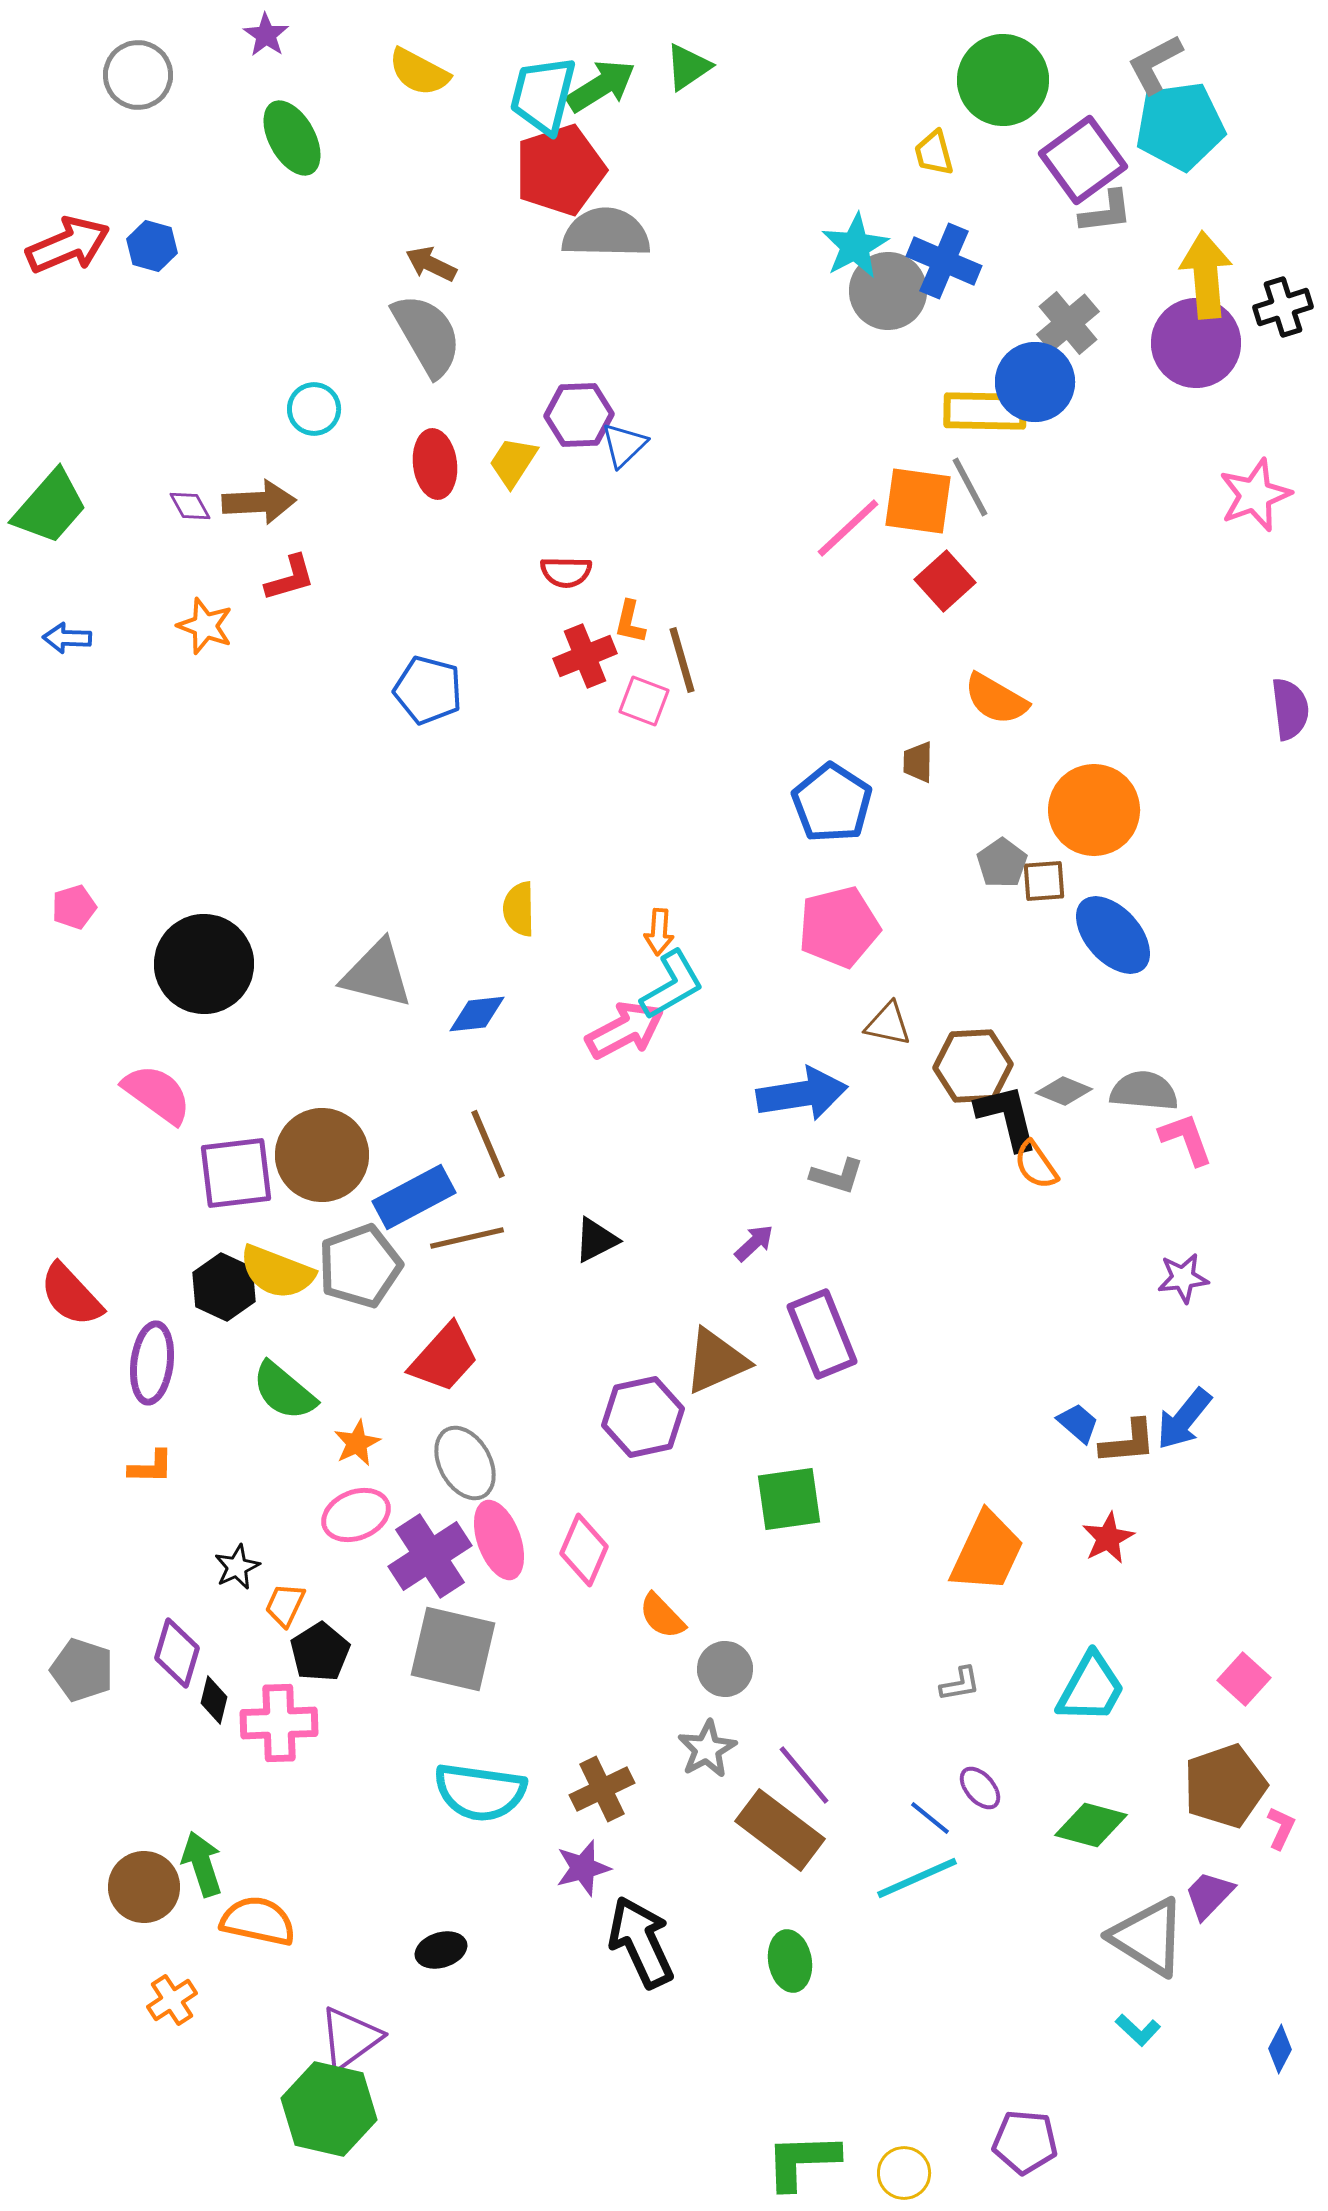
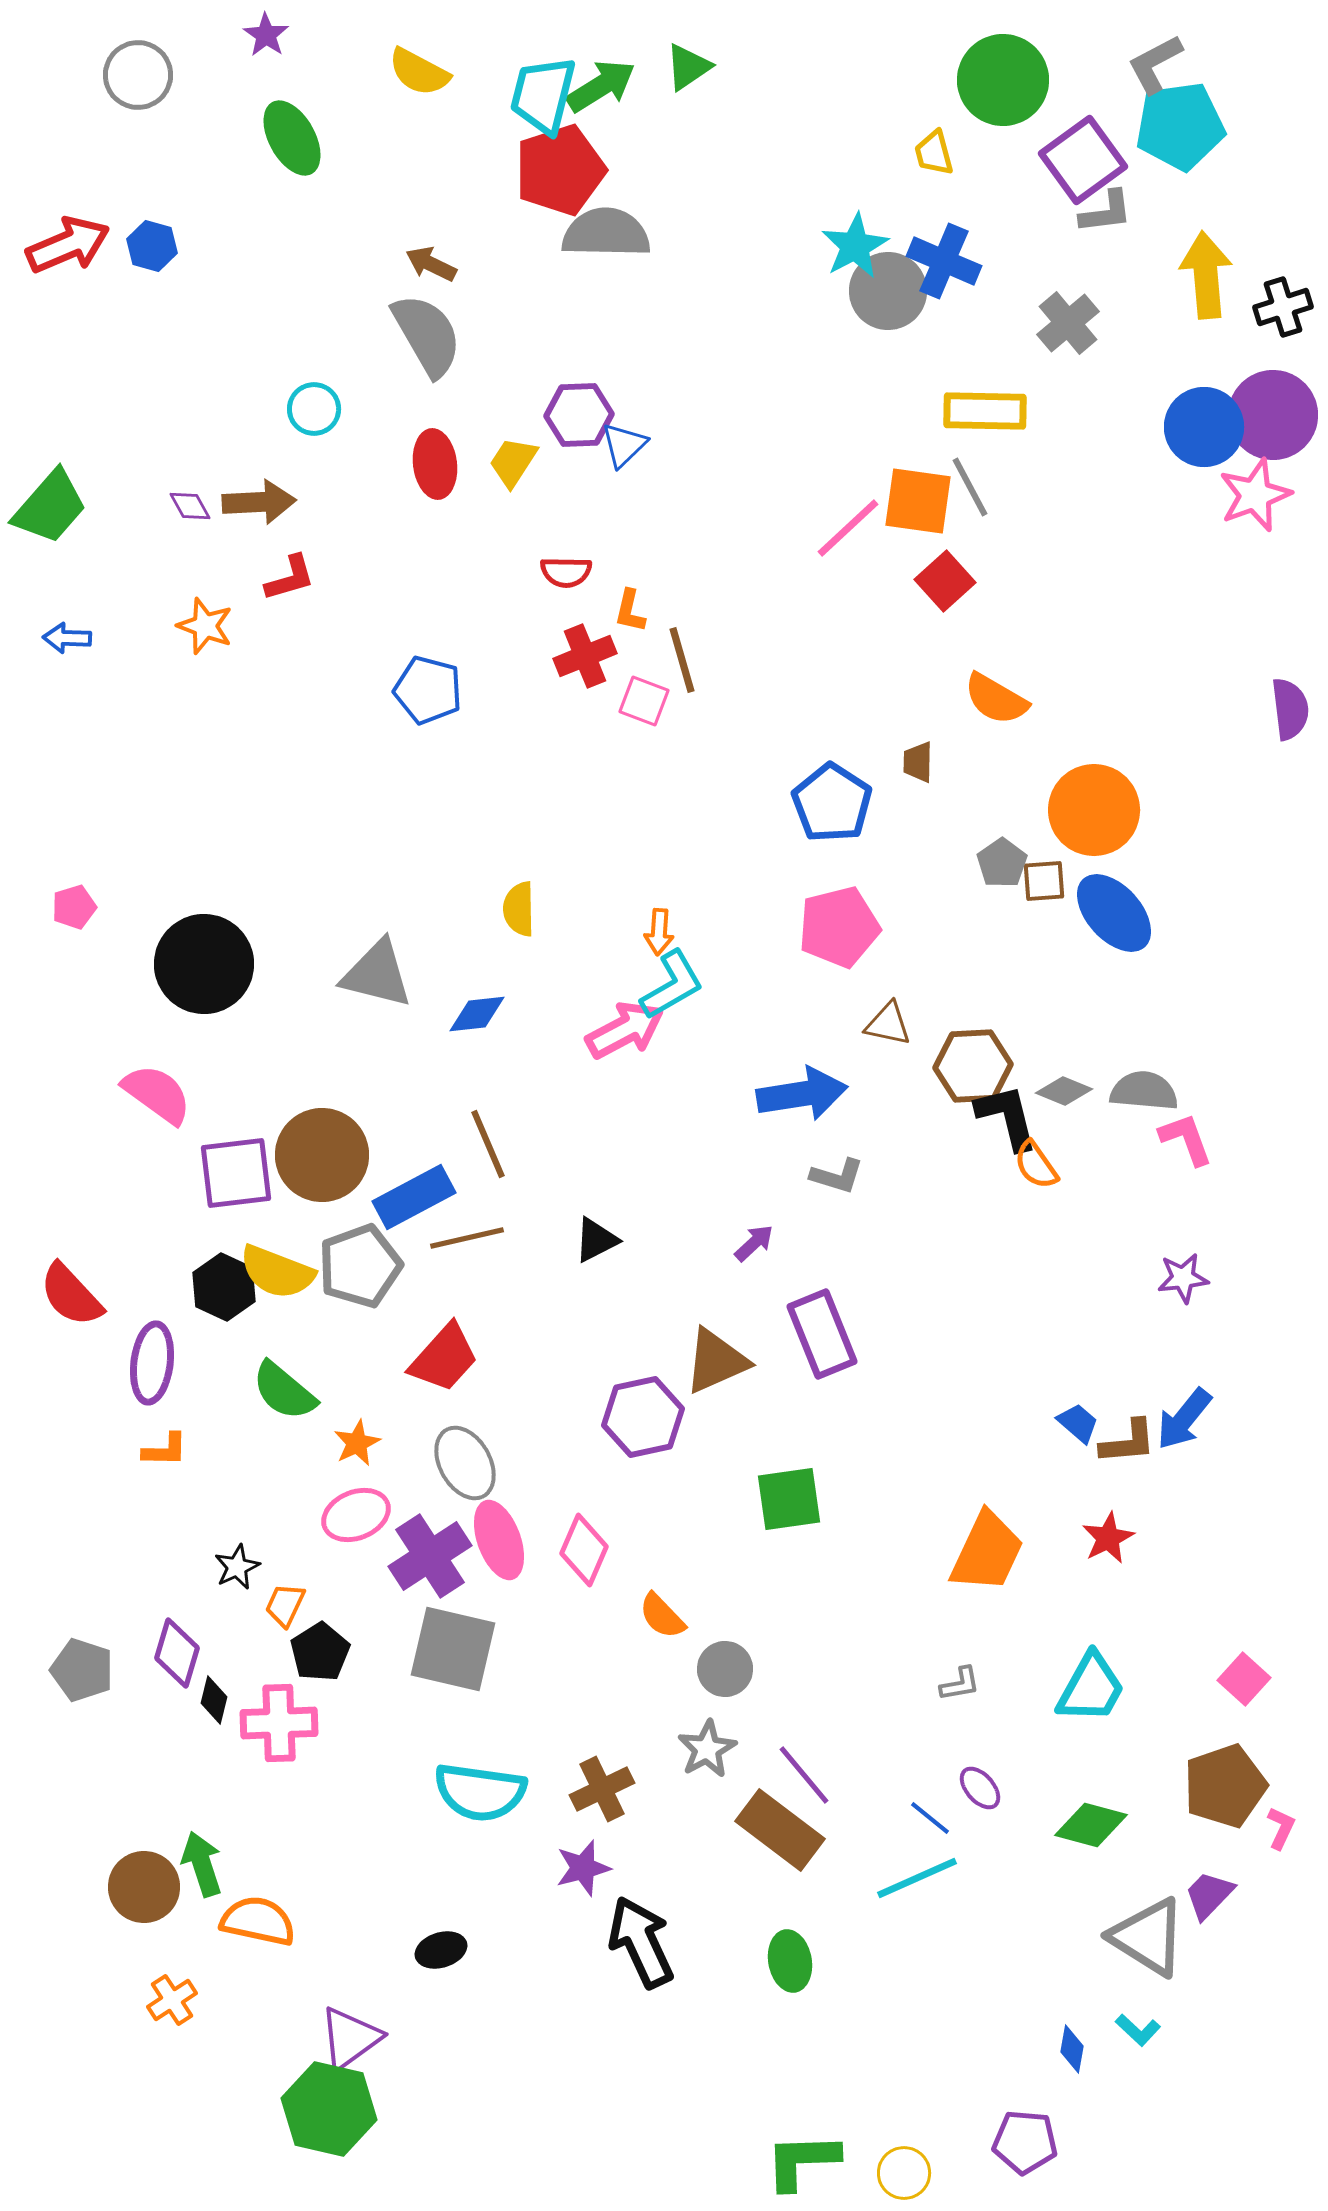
purple circle at (1196, 343): moved 77 px right, 72 px down
blue circle at (1035, 382): moved 169 px right, 45 px down
orange L-shape at (630, 622): moved 11 px up
blue ellipse at (1113, 935): moved 1 px right, 22 px up
orange L-shape at (151, 1467): moved 14 px right, 17 px up
blue diamond at (1280, 2049): moved 208 px left; rotated 18 degrees counterclockwise
